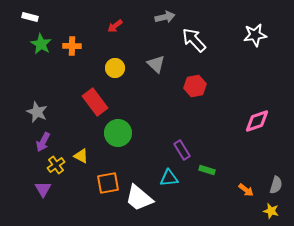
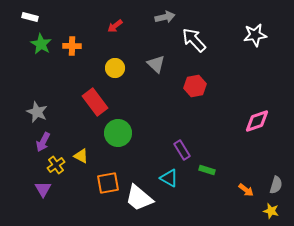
cyan triangle: rotated 36 degrees clockwise
